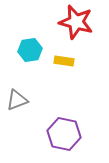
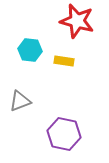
red star: moved 1 px right, 1 px up
cyan hexagon: rotated 15 degrees clockwise
gray triangle: moved 3 px right, 1 px down
